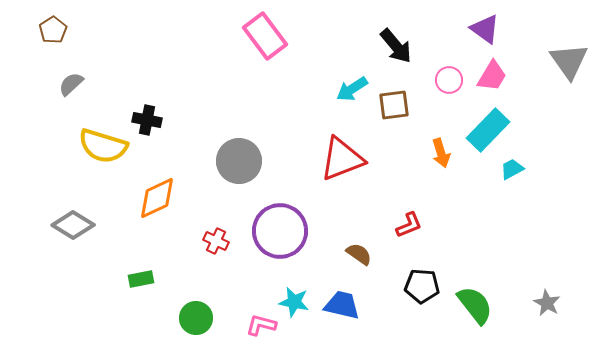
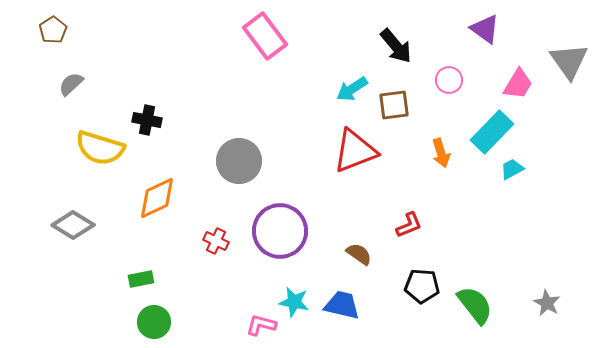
pink trapezoid: moved 26 px right, 8 px down
cyan rectangle: moved 4 px right, 2 px down
yellow semicircle: moved 3 px left, 2 px down
red triangle: moved 13 px right, 8 px up
green circle: moved 42 px left, 4 px down
